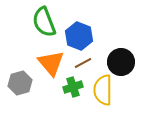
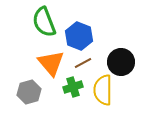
gray hexagon: moved 9 px right, 9 px down
